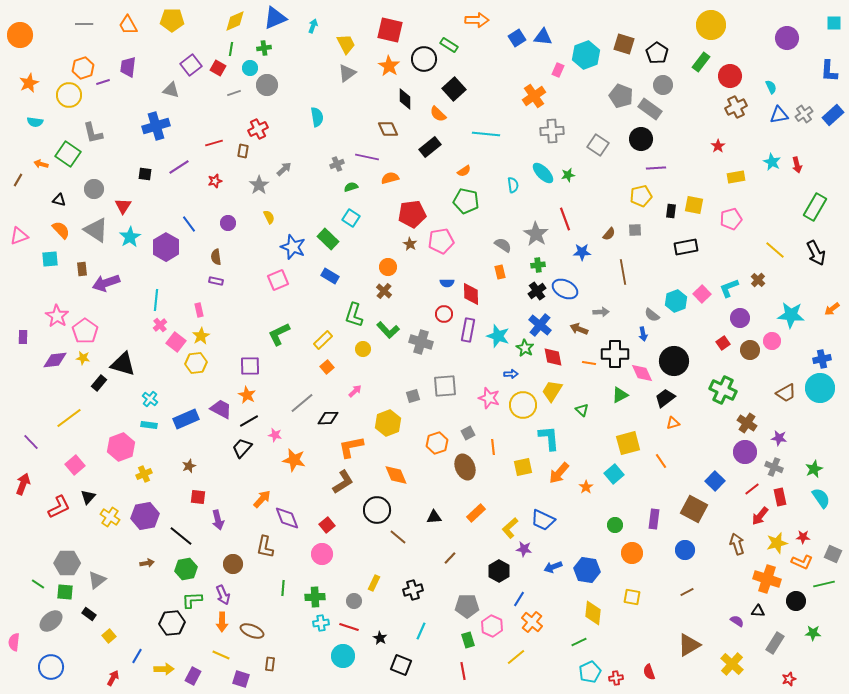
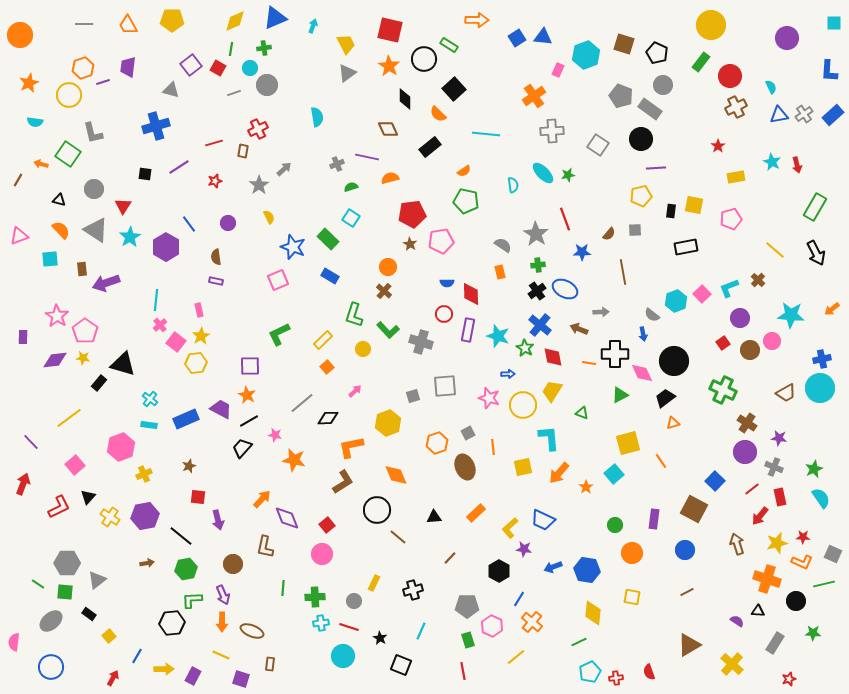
black pentagon at (657, 53): rotated 10 degrees counterclockwise
blue arrow at (511, 374): moved 3 px left
green triangle at (582, 410): moved 3 px down; rotated 24 degrees counterclockwise
